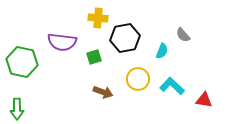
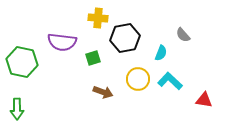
cyan semicircle: moved 1 px left, 2 px down
green square: moved 1 px left, 1 px down
cyan L-shape: moved 2 px left, 5 px up
